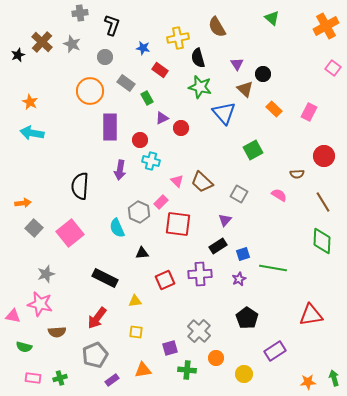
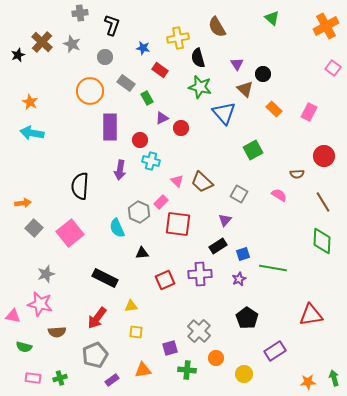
yellow triangle at (135, 301): moved 4 px left, 5 px down
